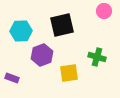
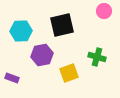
purple hexagon: rotated 10 degrees clockwise
yellow square: rotated 12 degrees counterclockwise
